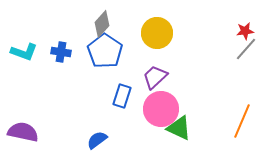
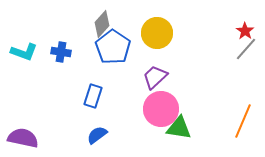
red star: rotated 30 degrees counterclockwise
blue pentagon: moved 8 px right, 4 px up
blue rectangle: moved 29 px left
orange line: moved 1 px right
green triangle: rotated 16 degrees counterclockwise
purple semicircle: moved 6 px down
blue semicircle: moved 5 px up
